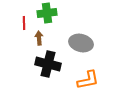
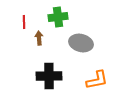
green cross: moved 11 px right, 4 px down
red line: moved 1 px up
black cross: moved 1 px right, 12 px down; rotated 15 degrees counterclockwise
orange L-shape: moved 9 px right
